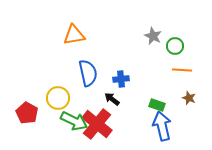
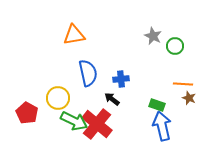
orange line: moved 1 px right, 14 px down
